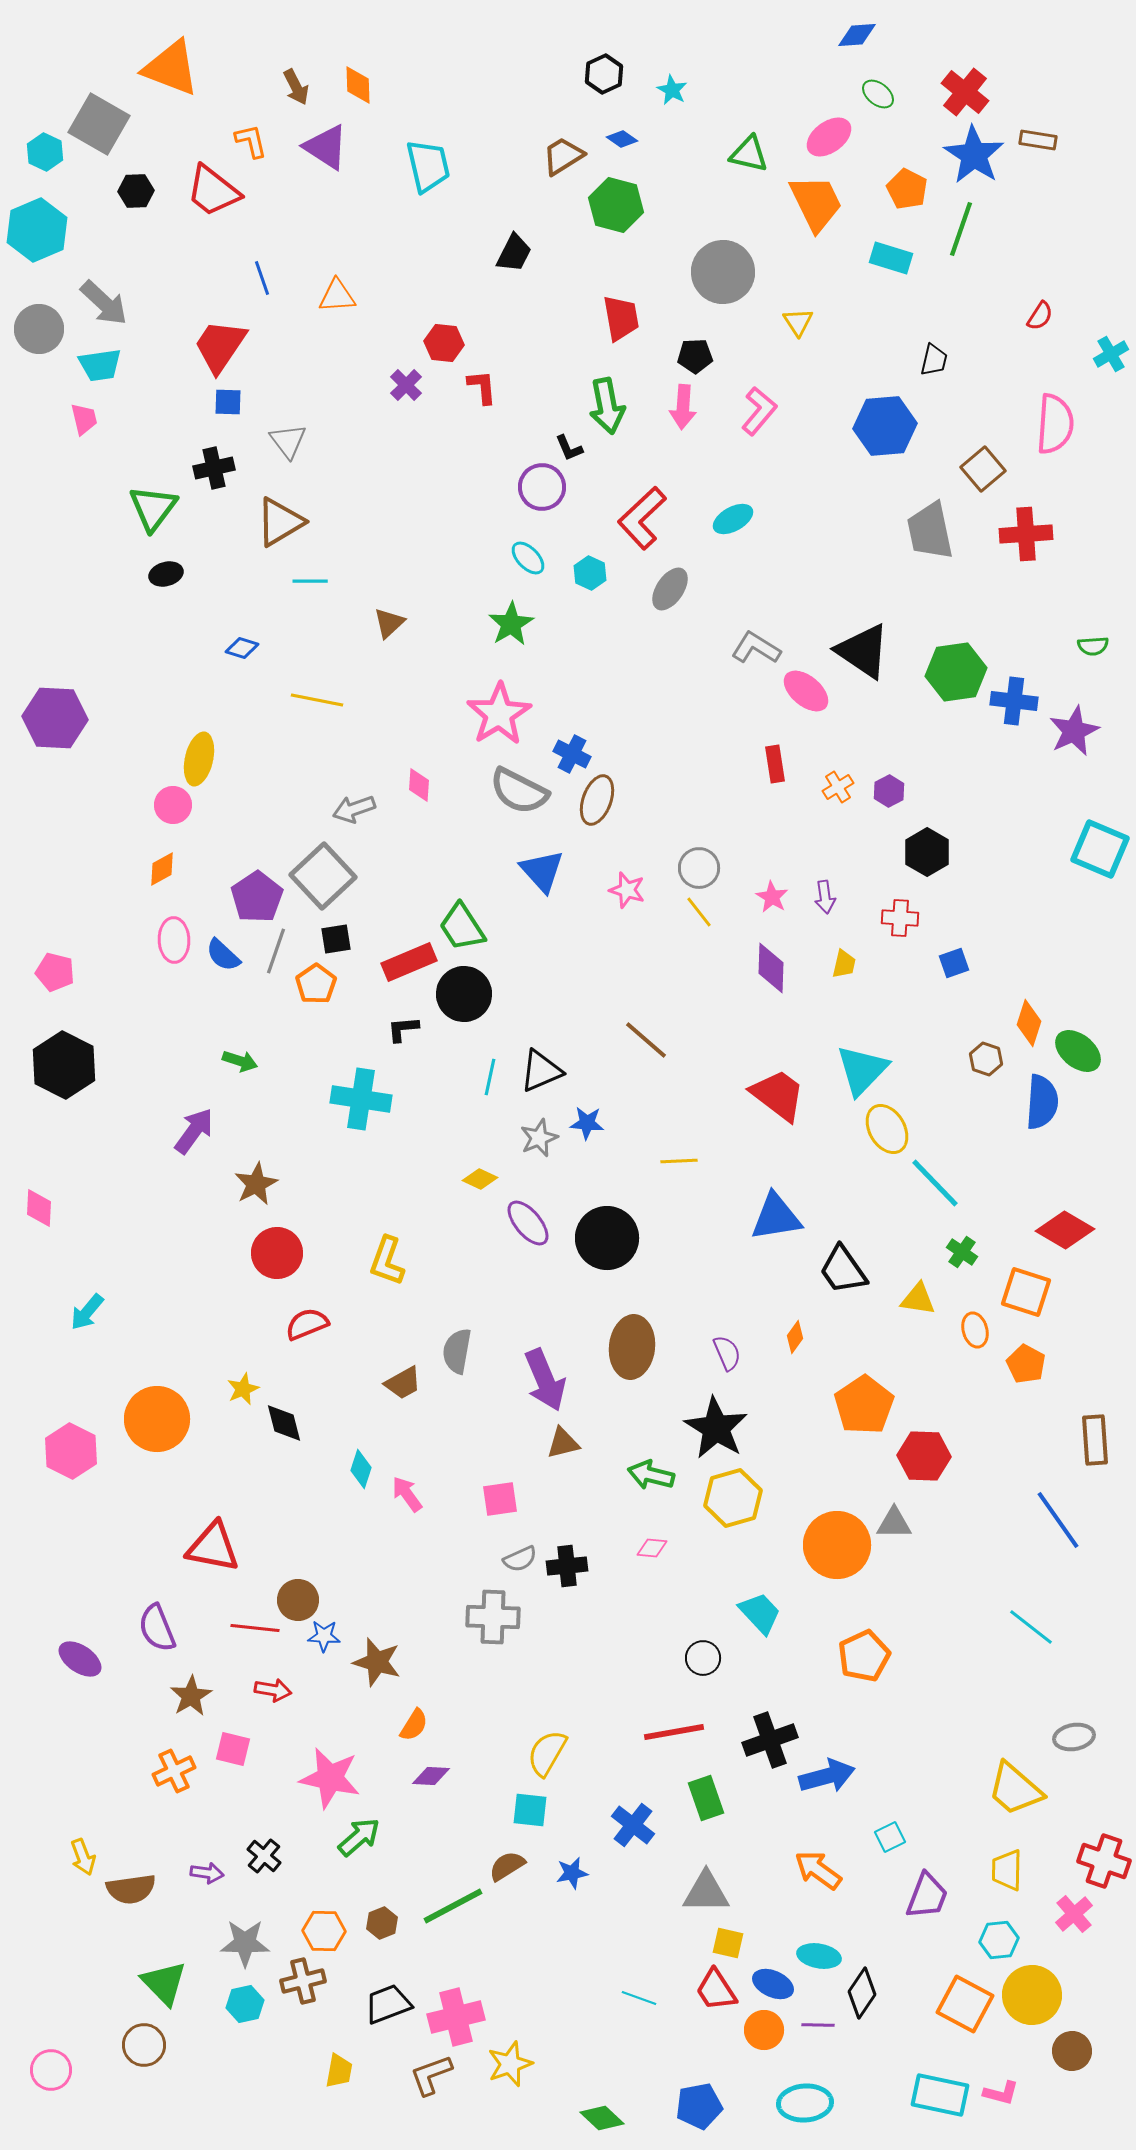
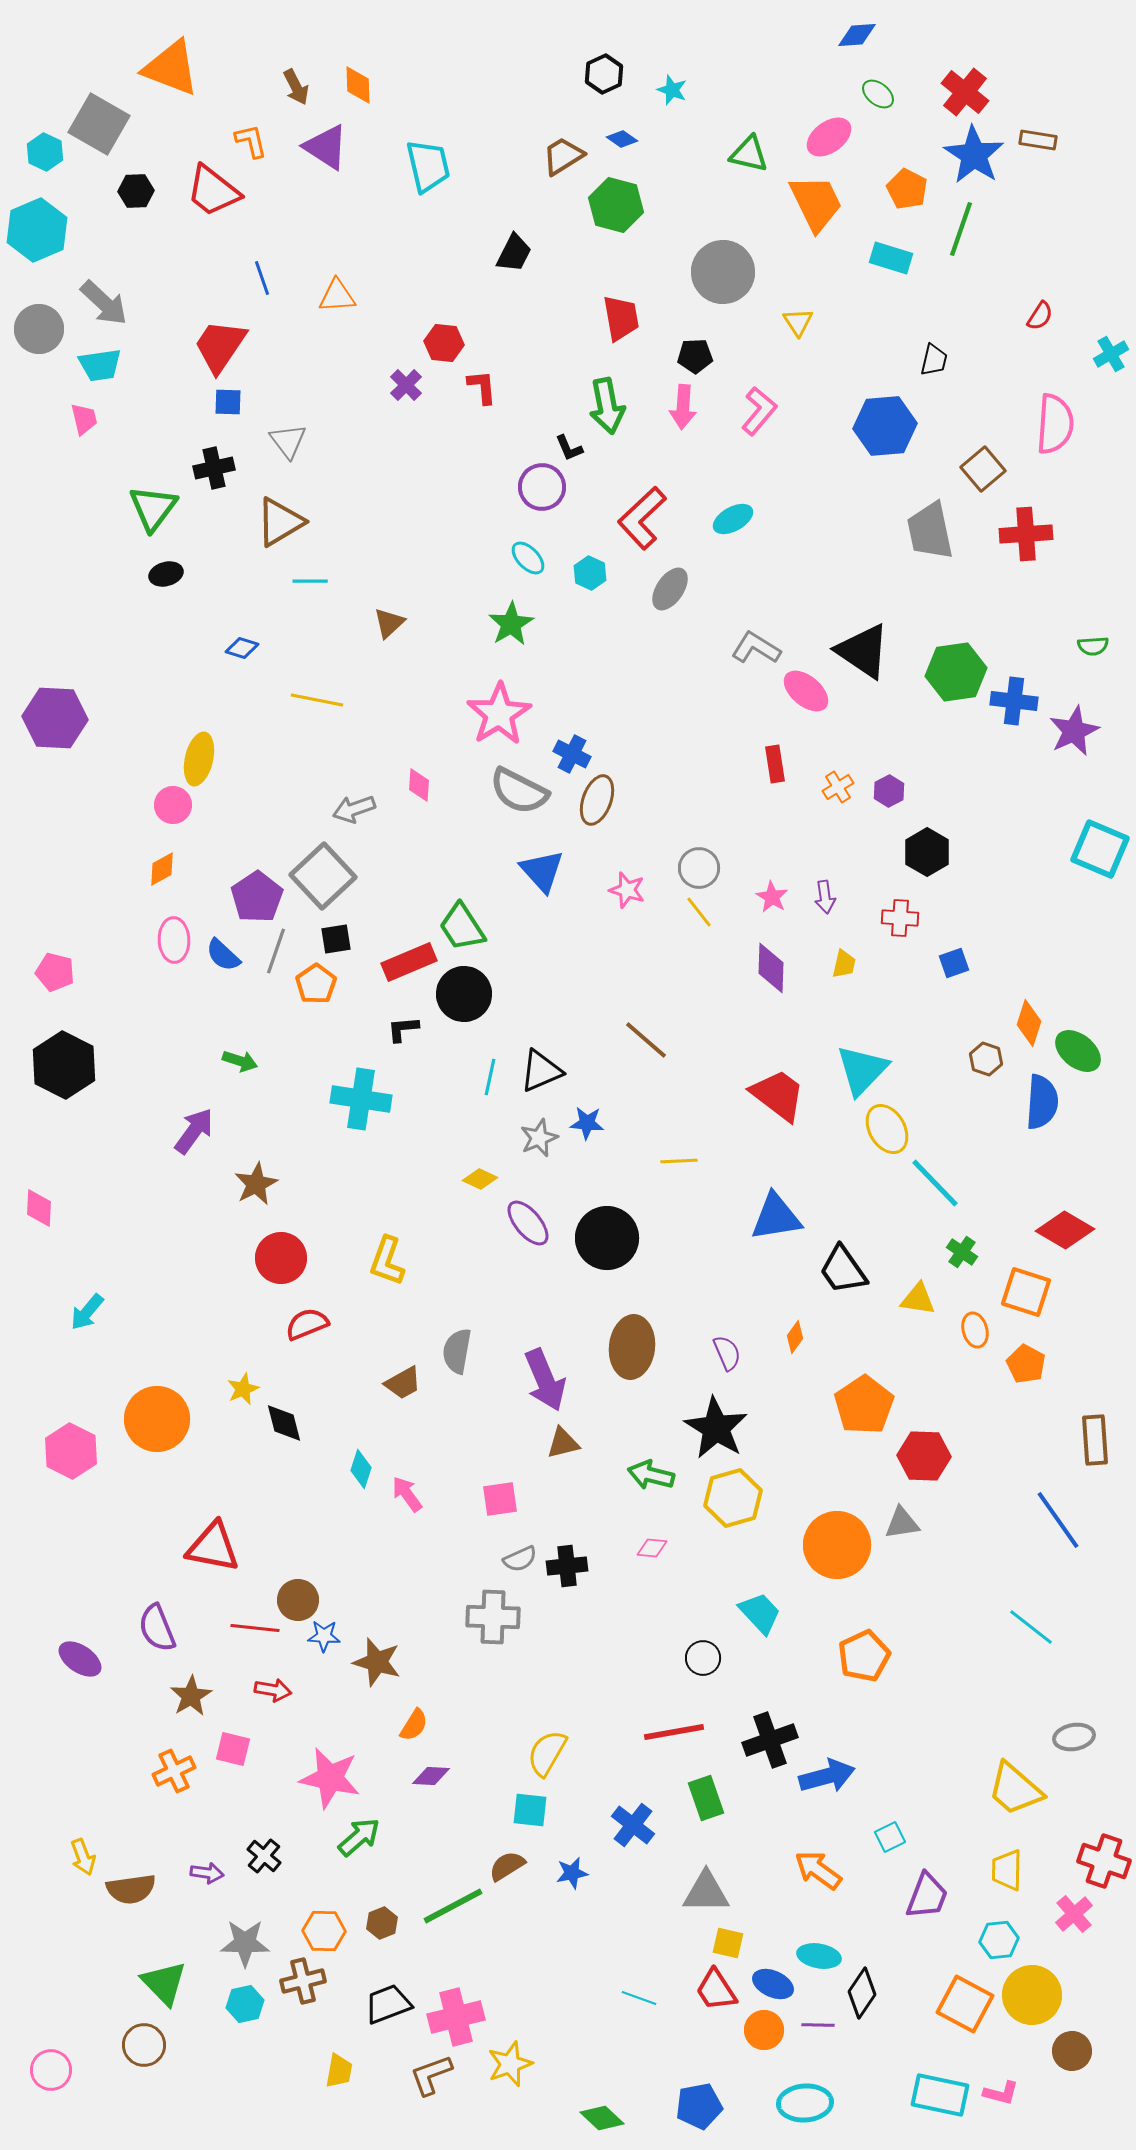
cyan star at (672, 90): rotated 8 degrees counterclockwise
red circle at (277, 1253): moved 4 px right, 5 px down
gray triangle at (894, 1523): moved 8 px right; rotated 9 degrees counterclockwise
